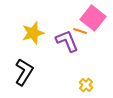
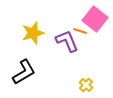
pink square: moved 2 px right, 1 px down
black L-shape: rotated 28 degrees clockwise
